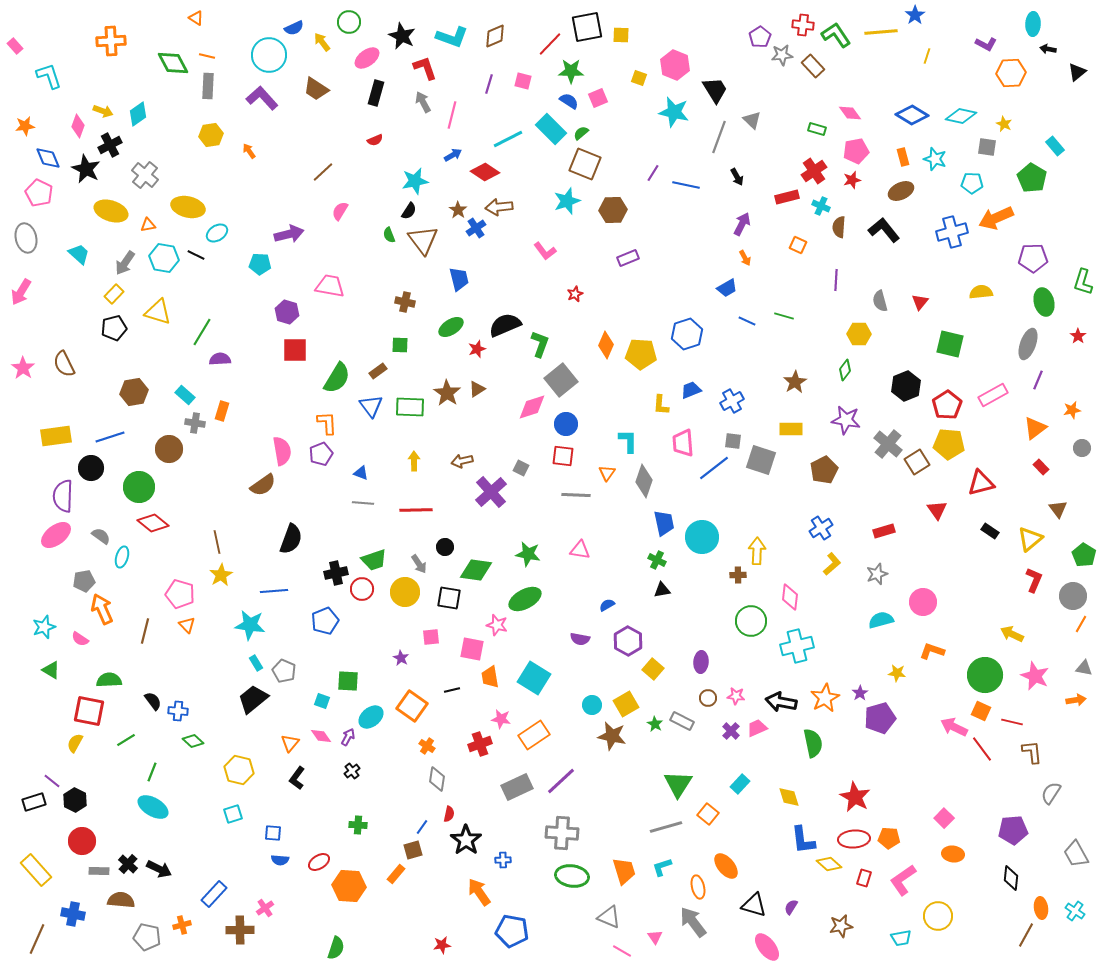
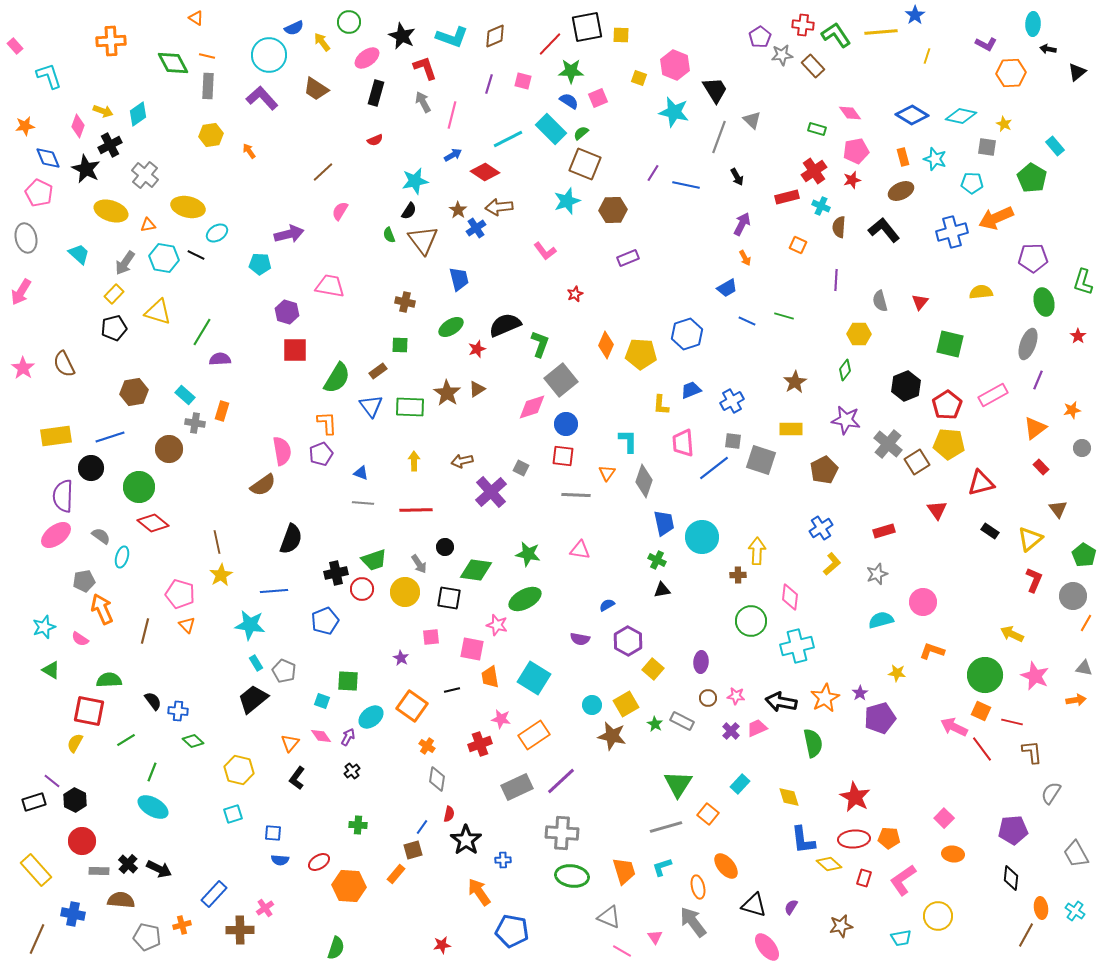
orange line at (1081, 624): moved 5 px right, 1 px up
